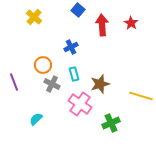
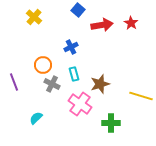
red arrow: rotated 85 degrees clockwise
cyan semicircle: moved 1 px up
green cross: rotated 24 degrees clockwise
